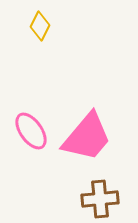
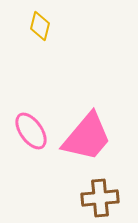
yellow diamond: rotated 12 degrees counterclockwise
brown cross: moved 1 px up
